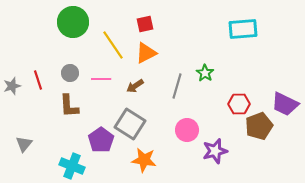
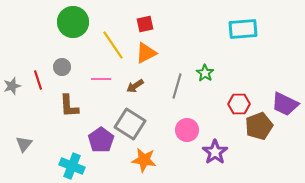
gray circle: moved 8 px left, 6 px up
purple star: moved 1 px down; rotated 20 degrees counterclockwise
